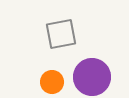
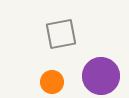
purple circle: moved 9 px right, 1 px up
